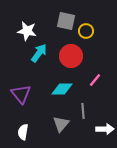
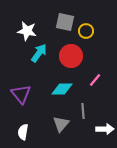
gray square: moved 1 px left, 1 px down
